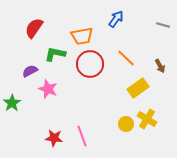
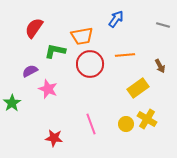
green L-shape: moved 3 px up
orange line: moved 1 px left, 3 px up; rotated 48 degrees counterclockwise
pink line: moved 9 px right, 12 px up
